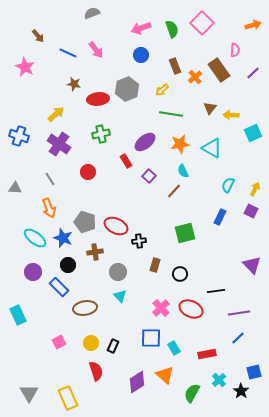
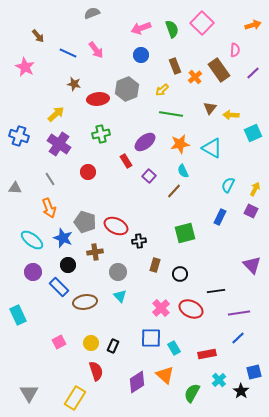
cyan ellipse at (35, 238): moved 3 px left, 2 px down
brown ellipse at (85, 308): moved 6 px up
yellow rectangle at (68, 398): moved 7 px right; rotated 55 degrees clockwise
